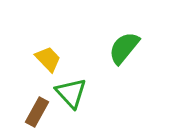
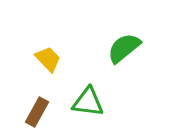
green semicircle: rotated 12 degrees clockwise
green triangle: moved 17 px right, 9 px down; rotated 40 degrees counterclockwise
